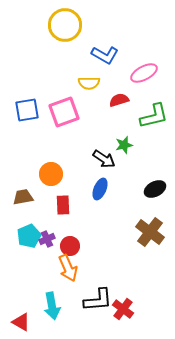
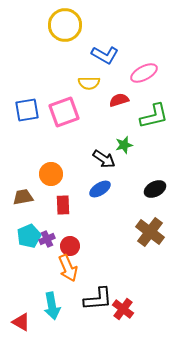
blue ellipse: rotated 35 degrees clockwise
black L-shape: moved 1 px up
